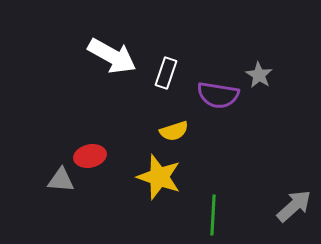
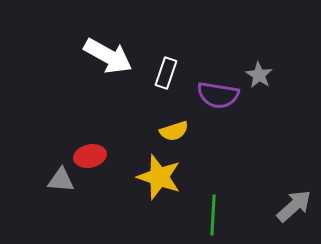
white arrow: moved 4 px left
